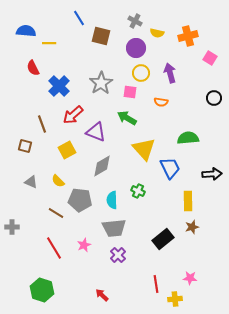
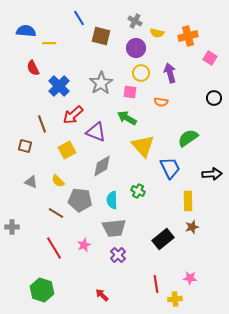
green semicircle at (188, 138): rotated 30 degrees counterclockwise
yellow triangle at (144, 149): moved 1 px left, 3 px up
